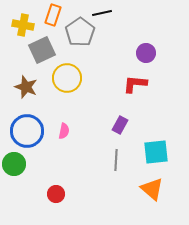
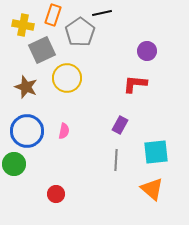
purple circle: moved 1 px right, 2 px up
